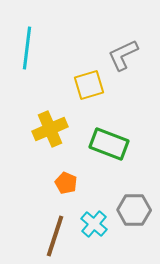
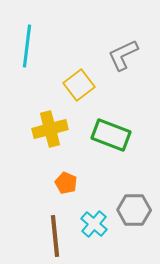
cyan line: moved 2 px up
yellow square: moved 10 px left; rotated 20 degrees counterclockwise
yellow cross: rotated 8 degrees clockwise
green rectangle: moved 2 px right, 9 px up
brown line: rotated 24 degrees counterclockwise
